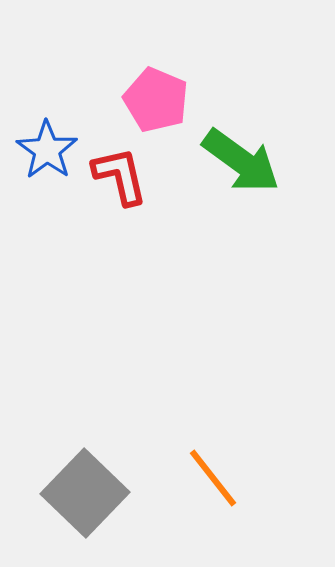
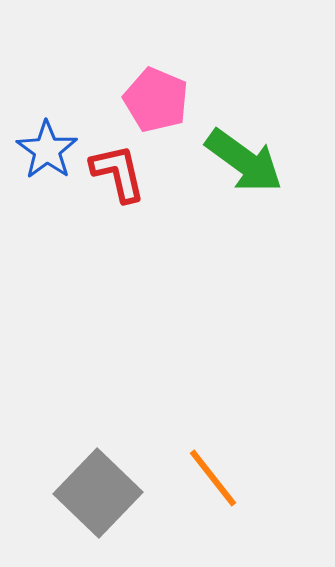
green arrow: moved 3 px right
red L-shape: moved 2 px left, 3 px up
gray square: moved 13 px right
